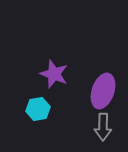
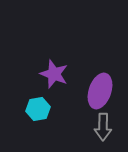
purple ellipse: moved 3 px left
